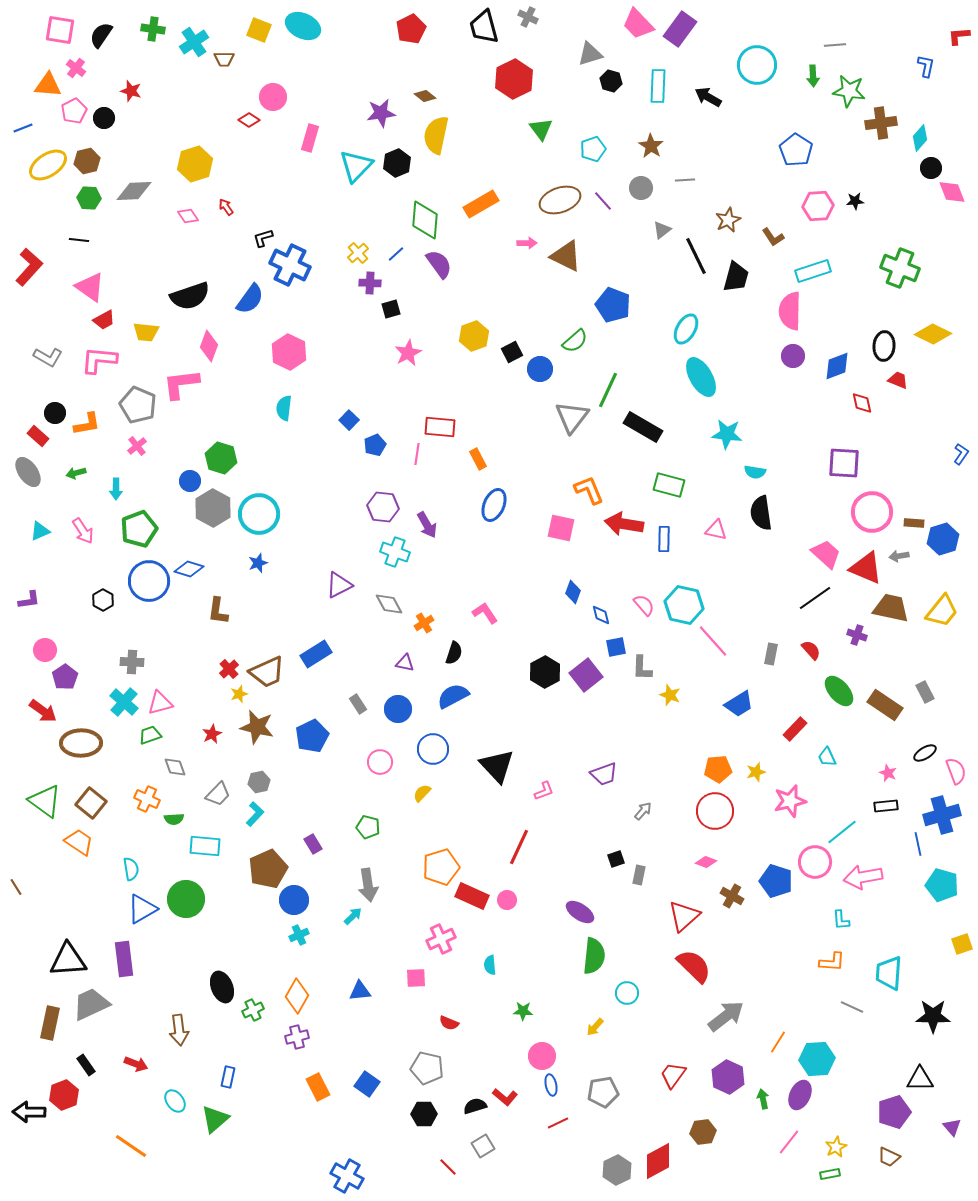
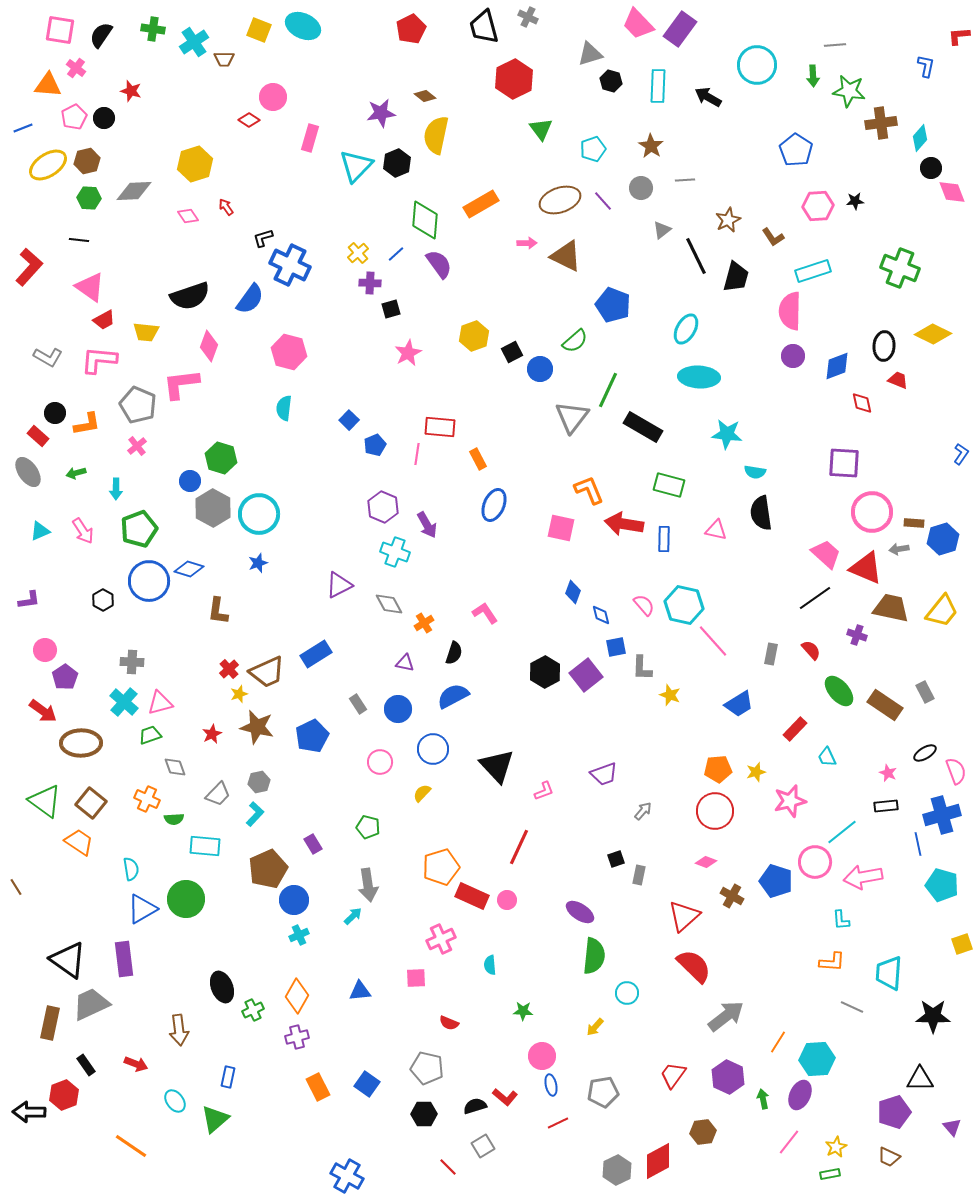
pink pentagon at (74, 111): moved 6 px down
pink hexagon at (289, 352): rotated 12 degrees counterclockwise
cyan ellipse at (701, 377): moved 2 px left; rotated 57 degrees counterclockwise
purple hexagon at (383, 507): rotated 16 degrees clockwise
gray arrow at (899, 556): moved 7 px up
black triangle at (68, 960): rotated 39 degrees clockwise
